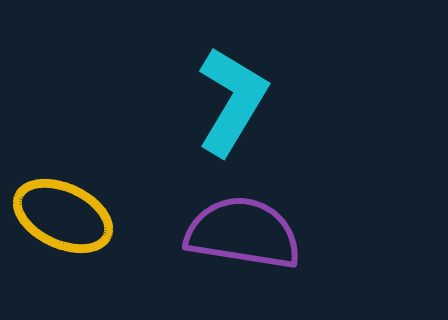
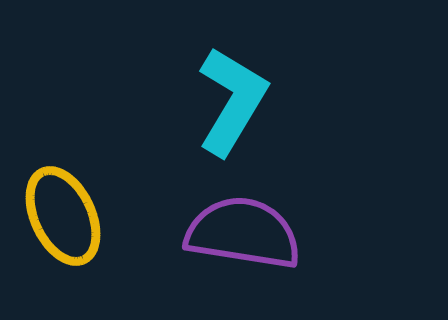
yellow ellipse: rotated 40 degrees clockwise
